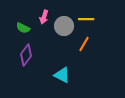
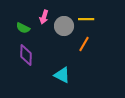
purple diamond: rotated 35 degrees counterclockwise
